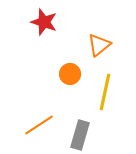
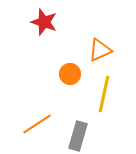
orange triangle: moved 1 px right, 5 px down; rotated 15 degrees clockwise
yellow line: moved 1 px left, 2 px down
orange line: moved 2 px left, 1 px up
gray rectangle: moved 2 px left, 1 px down
